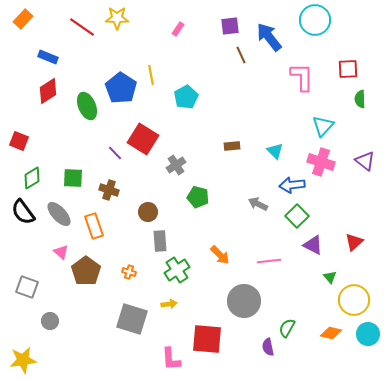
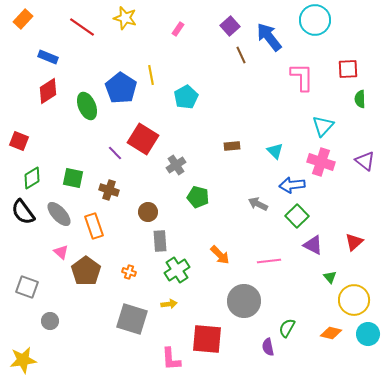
yellow star at (117, 18): moved 8 px right; rotated 15 degrees clockwise
purple square at (230, 26): rotated 36 degrees counterclockwise
green square at (73, 178): rotated 10 degrees clockwise
